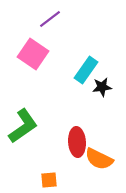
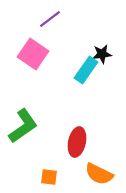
black star: moved 33 px up
red ellipse: rotated 16 degrees clockwise
orange semicircle: moved 15 px down
orange square: moved 3 px up; rotated 12 degrees clockwise
